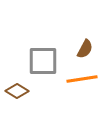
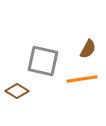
brown semicircle: moved 3 px right
gray square: rotated 12 degrees clockwise
